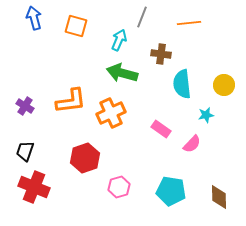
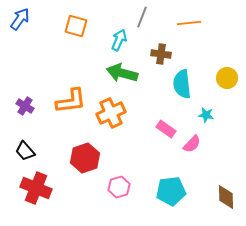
blue arrow: moved 14 px left, 1 px down; rotated 50 degrees clockwise
yellow circle: moved 3 px right, 7 px up
cyan star: rotated 21 degrees clockwise
pink rectangle: moved 5 px right
black trapezoid: rotated 60 degrees counterclockwise
red cross: moved 2 px right, 1 px down
cyan pentagon: rotated 16 degrees counterclockwise
brown diamond: moved 7 px right
